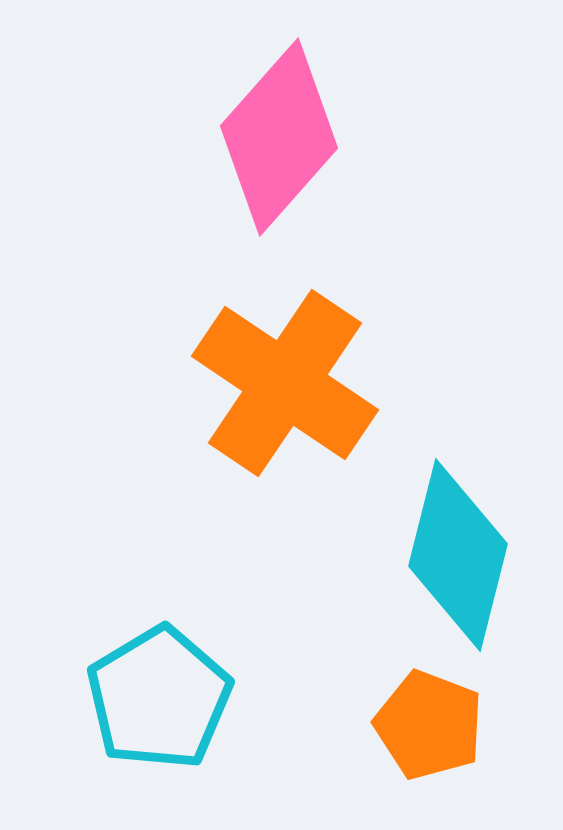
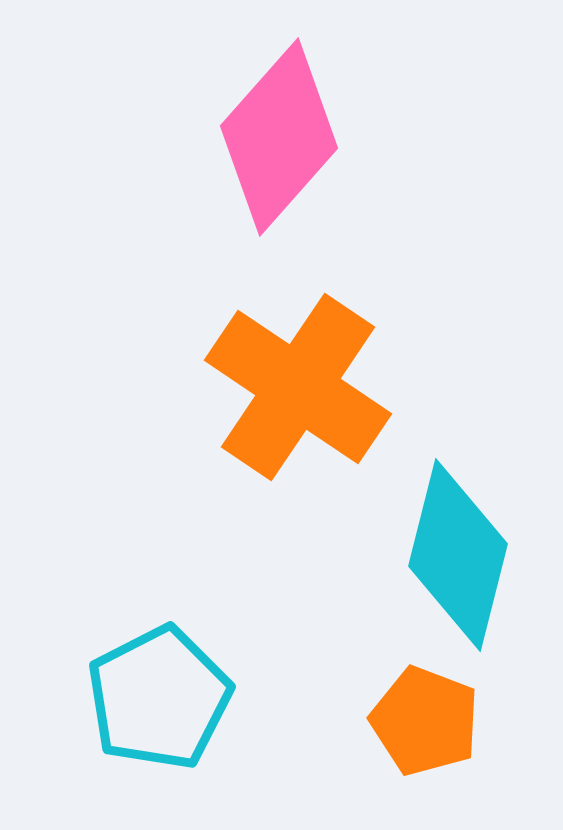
orange cross: moved 13 px right, 4 px down
cyan pentagon: rotated 4 degrees clockwise
orange pentagon: moved 4 px left, 4 px up
